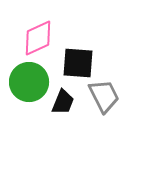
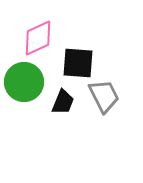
green circle: moved 5 px left
